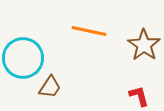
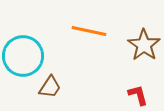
cyan circle: moved 2 px up
red L-shape: moved 1 px left, 1 px up
